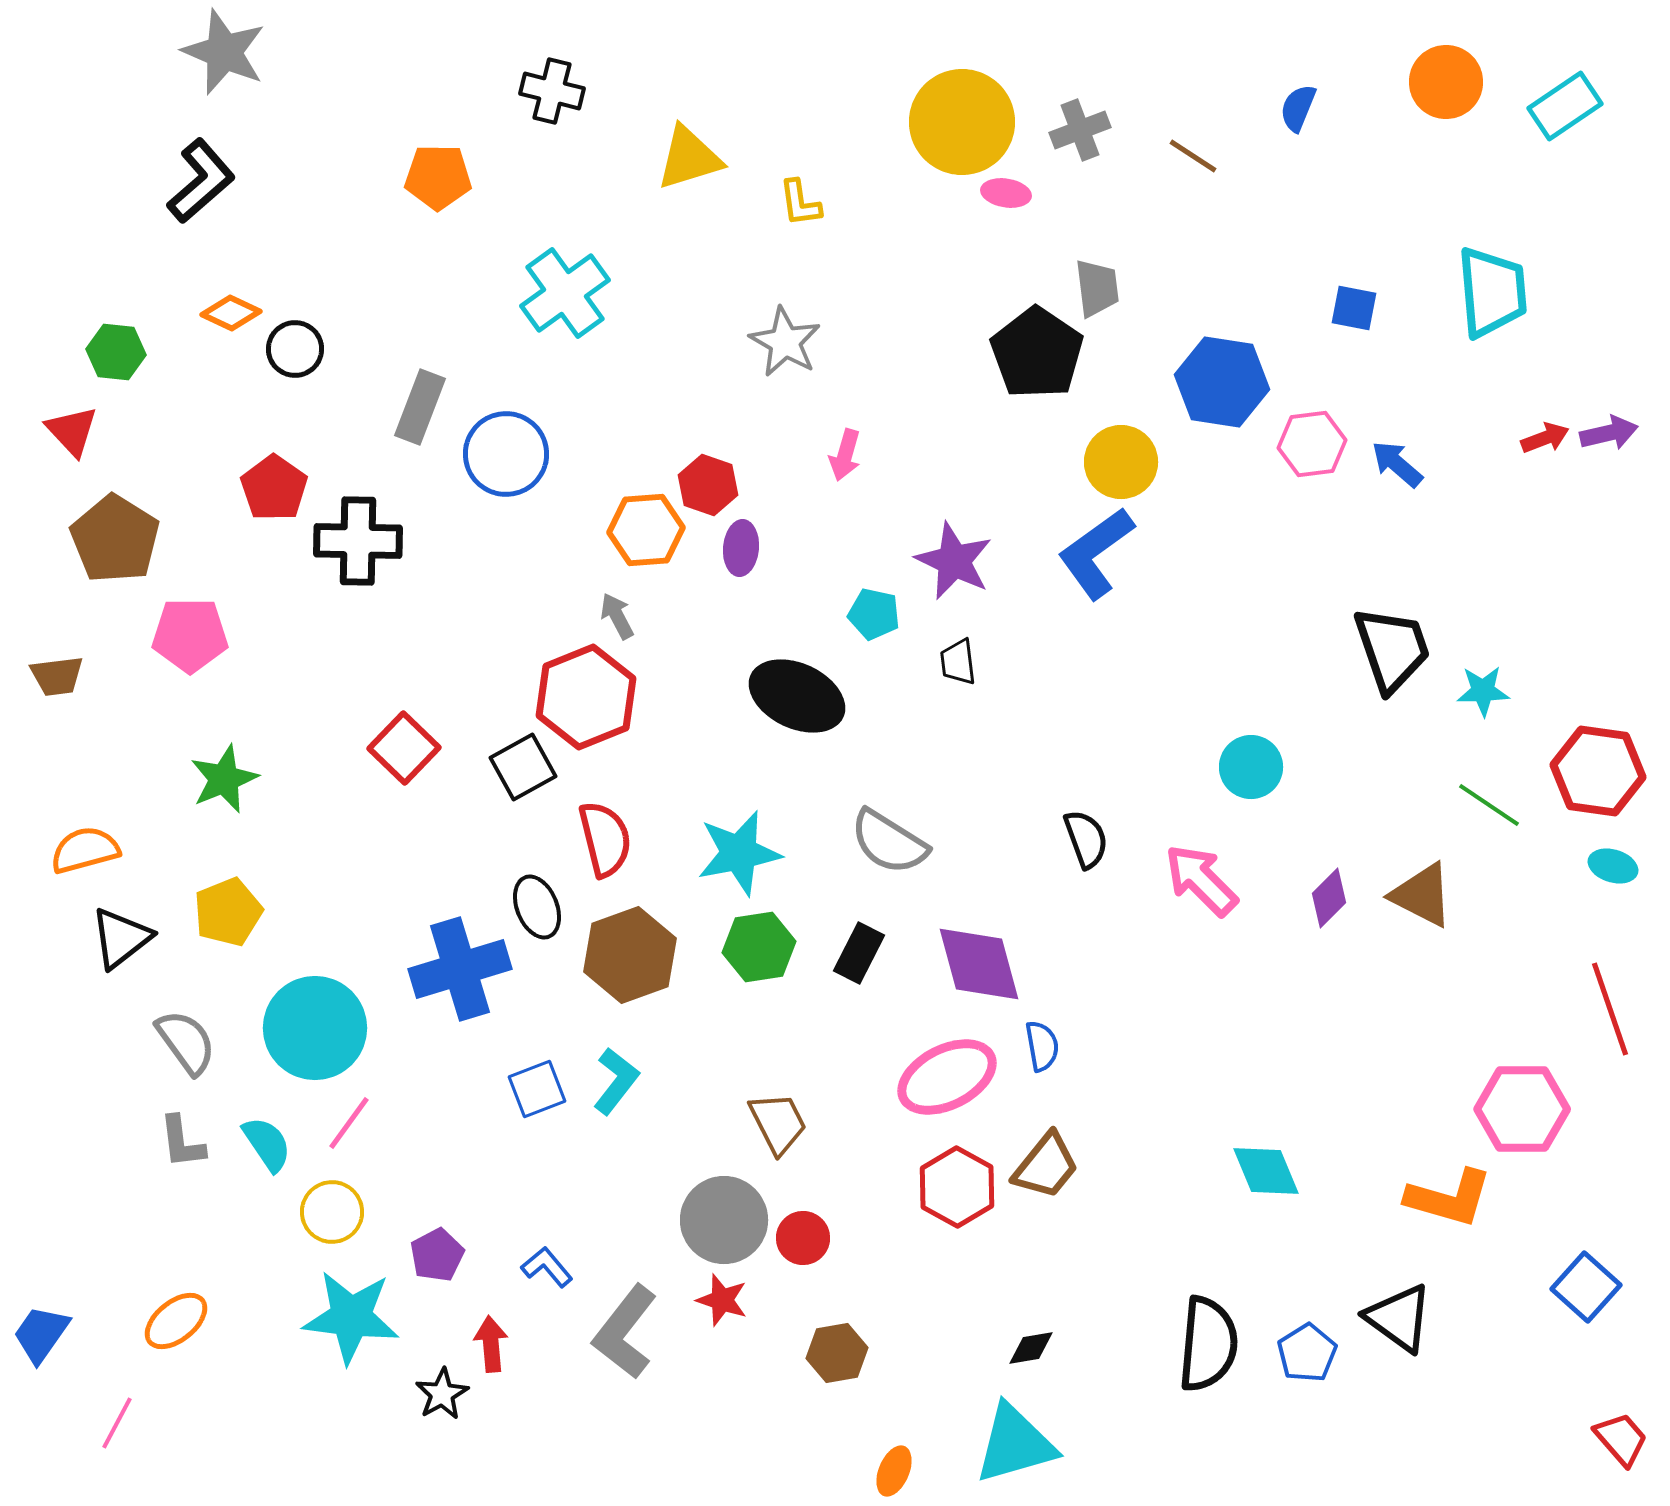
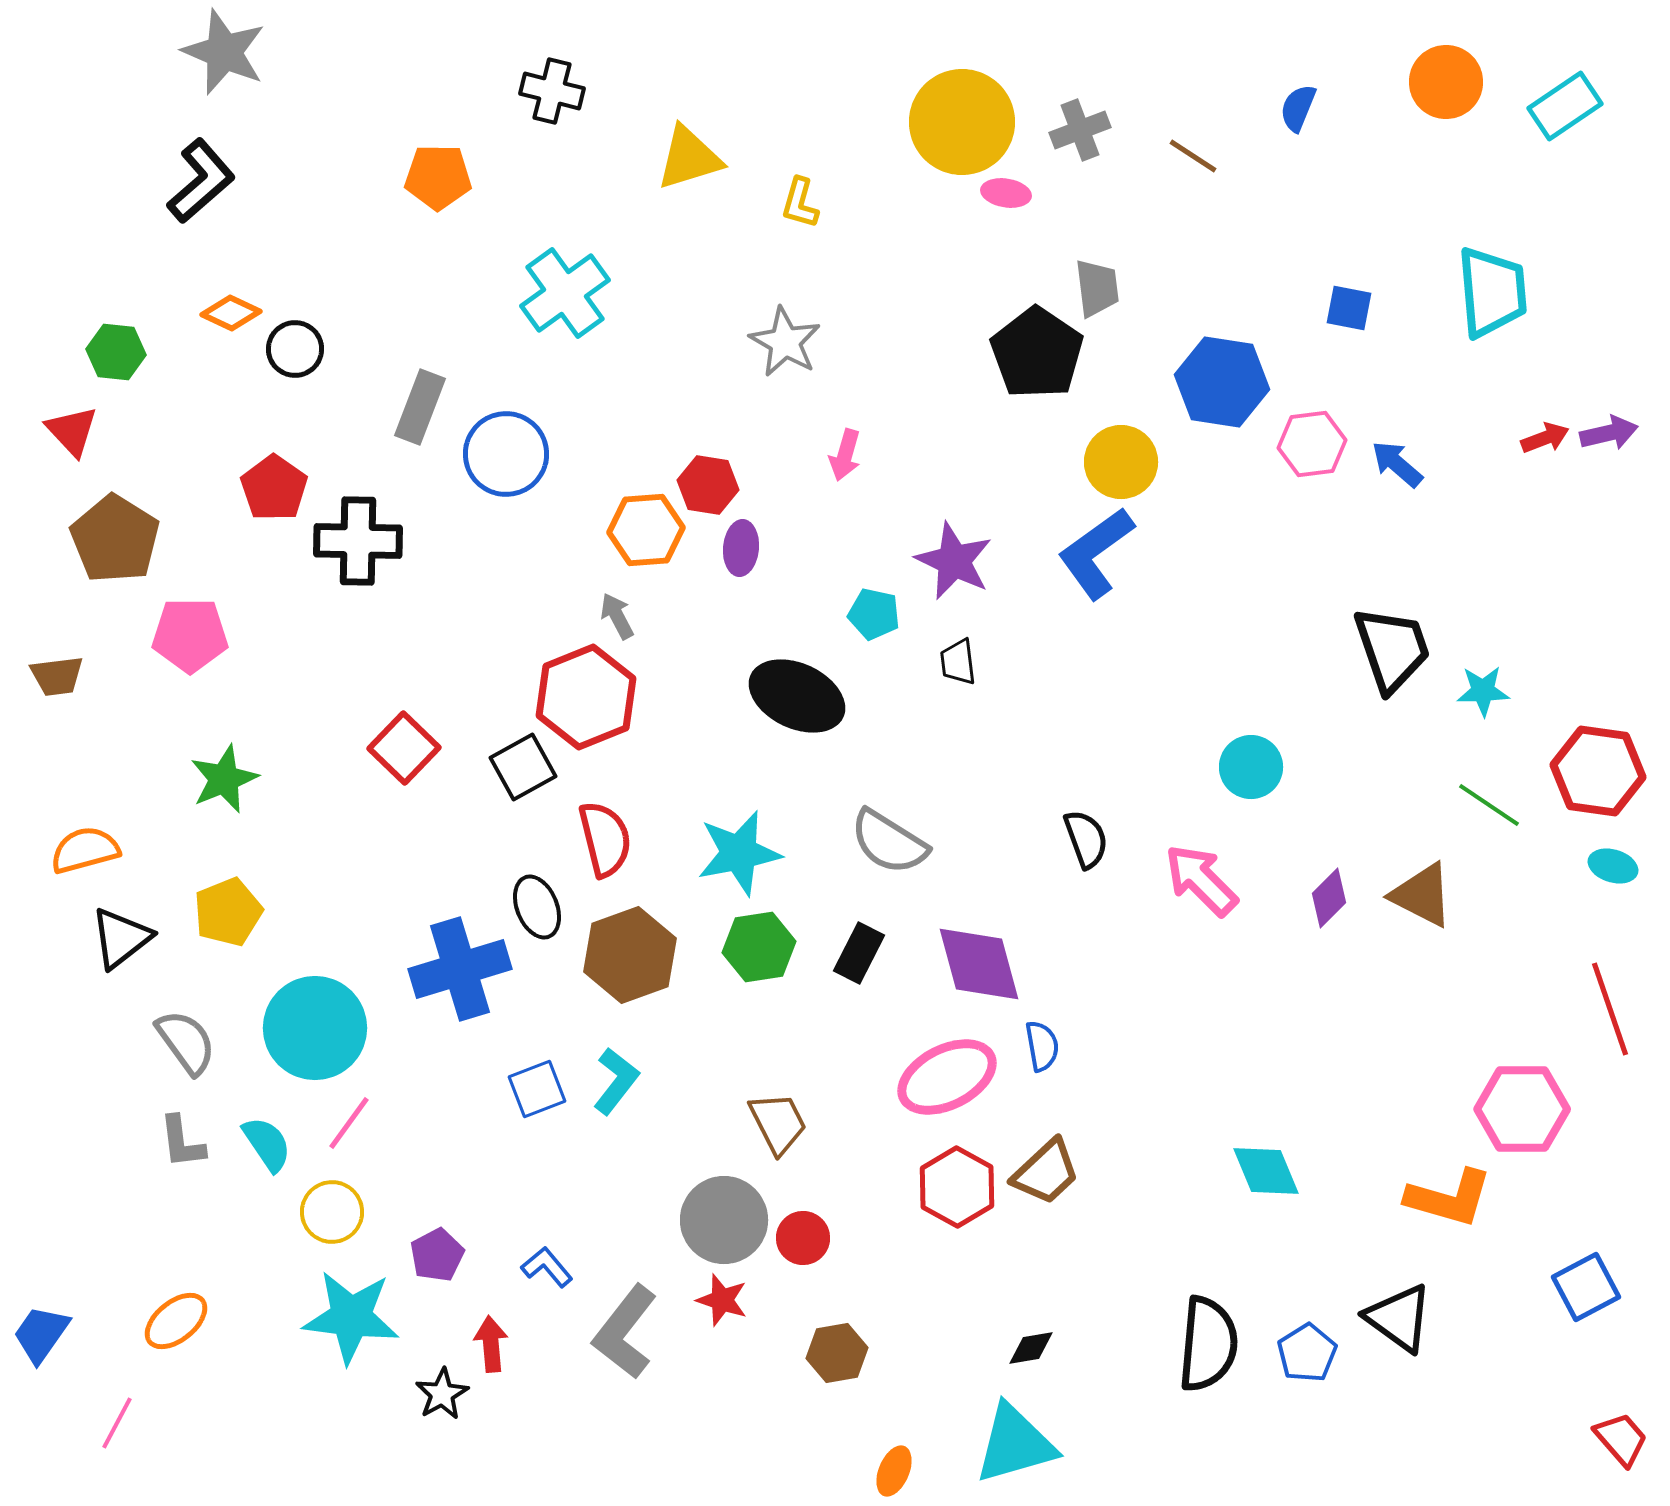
yellow L-shape at (800, 203): rotated 24 degrees clockwise
blue square at (1354, 308): moved 5 px left
red hexagon at (708, 485): rotated 10 degrees counterclockwise
brown trapezoid at (1046, 1166): moved 6 px down; rotated 8 degrees clockwise
blue square at (1586, 1287): rotated 20 degrees clockwise
